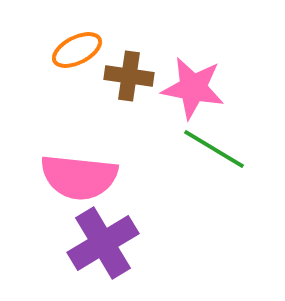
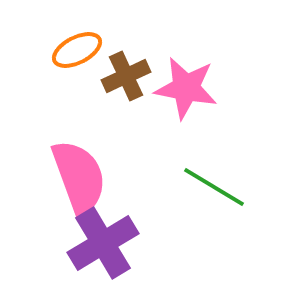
brown cross: moved 3 px left; rotated 33 degrees counterclockwise
pink star: moved 7 px left
green line: moved 38 px down
pink semicircle: rotated 116 degrees counterclockwise
